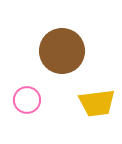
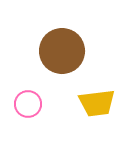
pink circle: moved 1 px right, 4 px down
